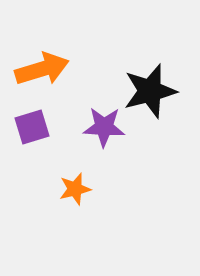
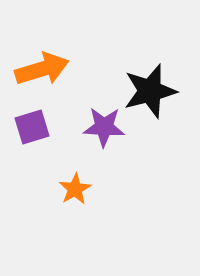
orange star: rotated 16 degrees counterclockwise
